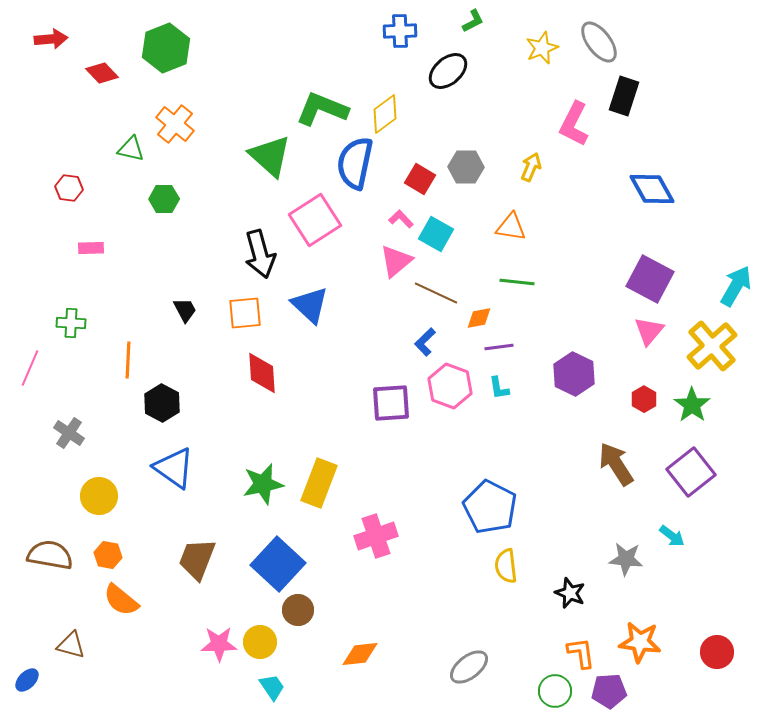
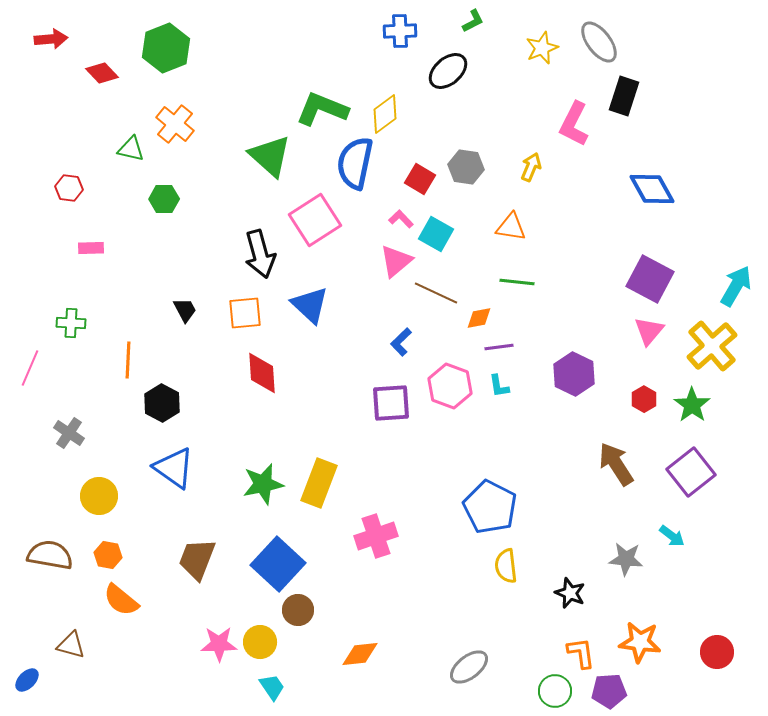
gray hexagon at (466, 167): rotated 8 degrees clockwise
blue L-shape at (425, 342): moved 24 px left
cyan L-shape at (499, 388): moved 2 px up
